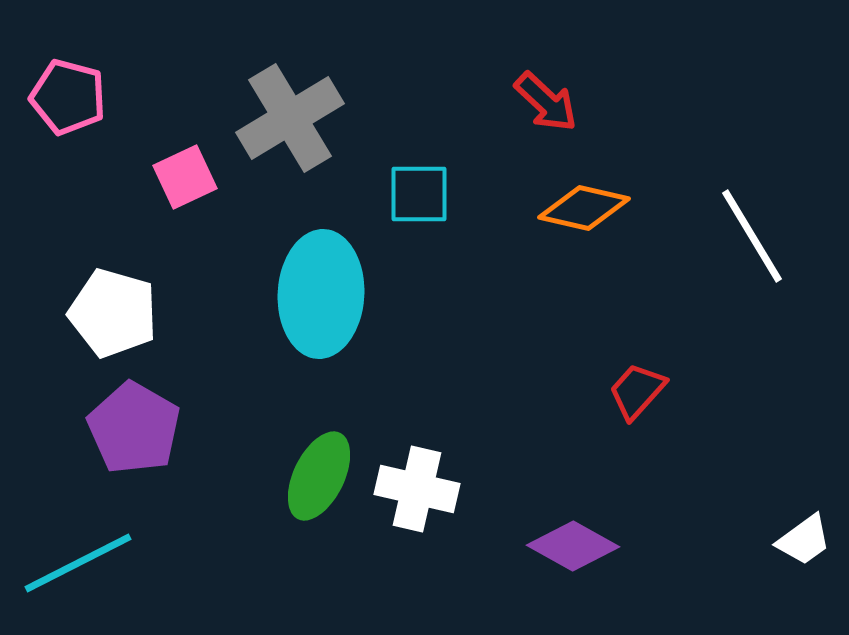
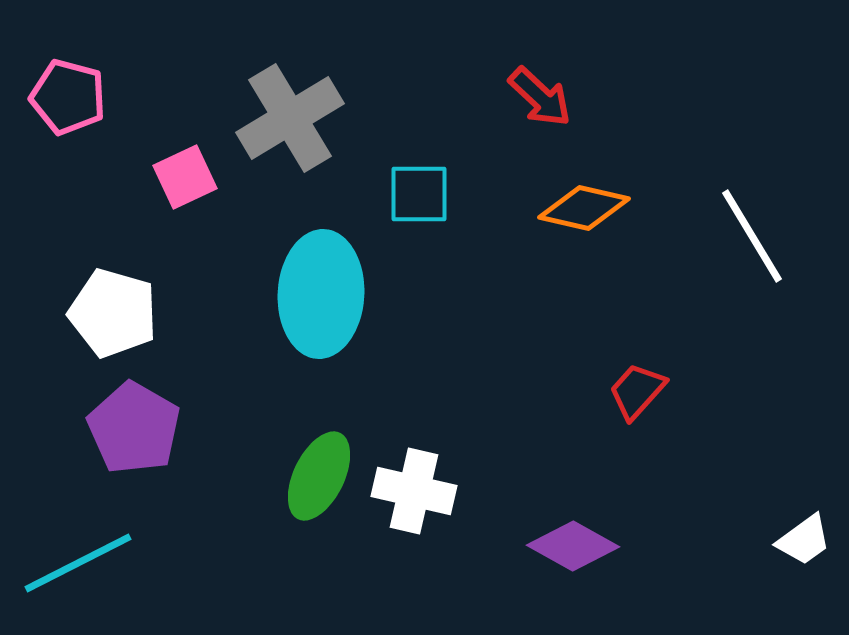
red arrow: moved 6 px left, 5 px up
white cross: moved 3 px left, 2 px down
